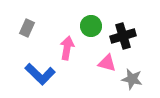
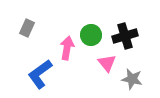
green circle: moved 9 px down
black cross: moved 2 px right
pink triangle: rotated 36 degrees clockwise
blue L-shape: rotated 100 degrees clockwise
